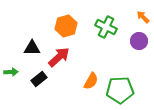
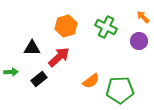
orange semicircle: rotated 24 degrees clockwise
